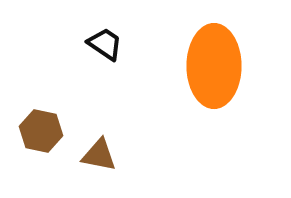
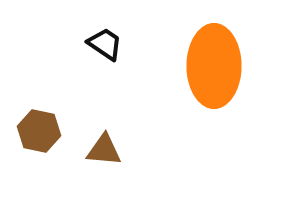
brown hexagon: moved 2 px left
brown triangle: moved 5 px right, 5 px up; rotated 6 degrees counterclockwise
